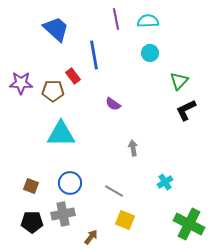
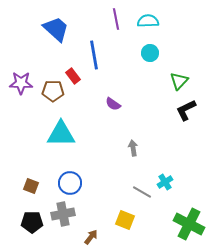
gray line: moved 28 px right, 1 px down
